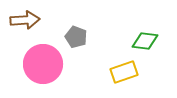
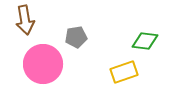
brown arrow: rotated 84 degrees clockwise
gray pentagon: rotated 30 degrees counterclockwise
